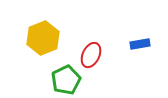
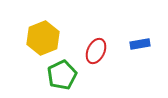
red ellipse: moved 5 px right, 4 px up
green pentagon: moved 4 px left, 5 px up
